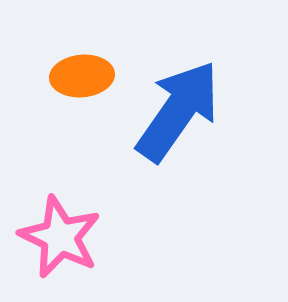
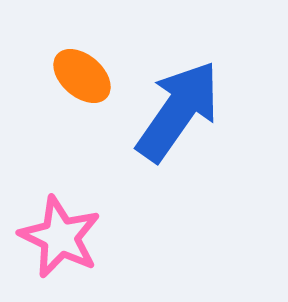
orange ellipse: rotated 46 degrees clockwise
